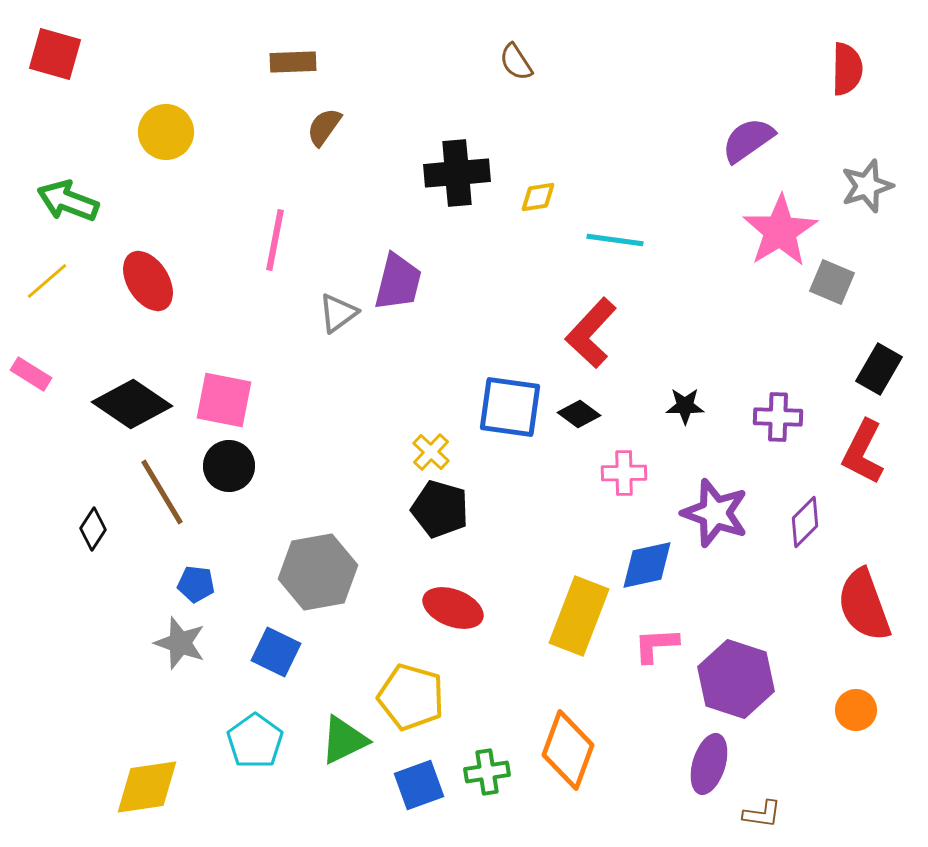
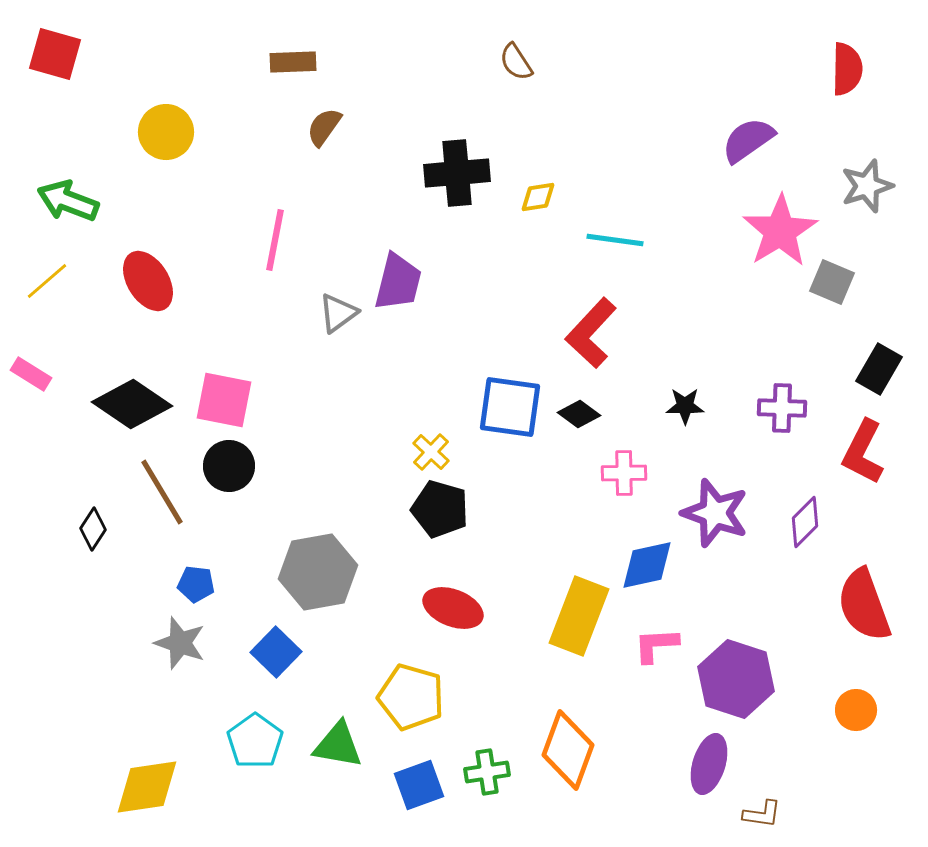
purple cross at (778, 417): moved 4 px right, 9 px up
blue square at (276, 652): rotated 18 degrees clockwise
green triangle at (344, 740): moved 6 px left, 5 px down; rotated 36 degrees clockwise
